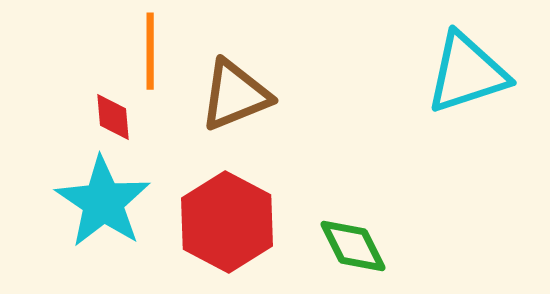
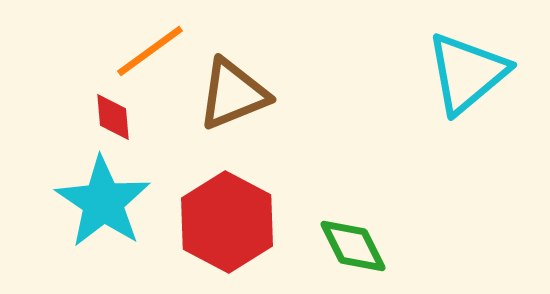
orange line: rotated 54 degrees clockwise
cyan triangle: rotated 22 degrees counterclockwise
brown triangle: moved 2 px left, 1 px up
